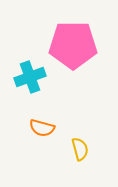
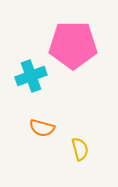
cyan cross: moved 1 px right, 1 px up
